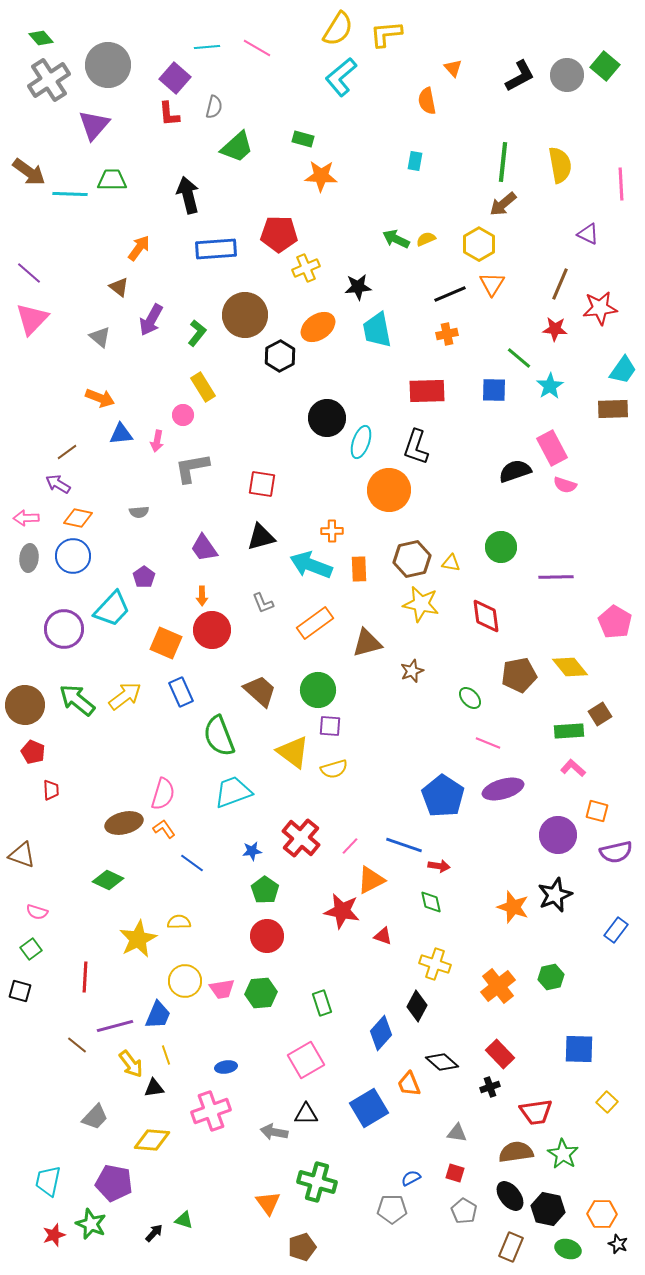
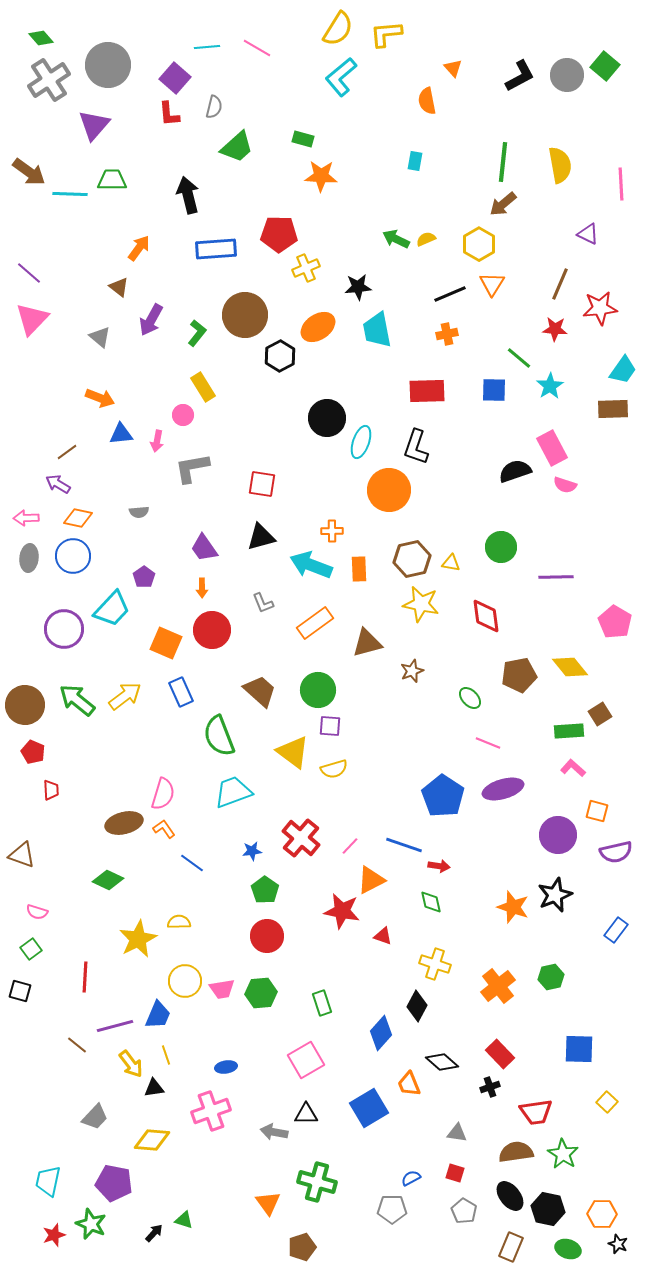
orange arrow at (202, 596): moved 8 px up
